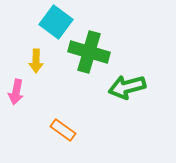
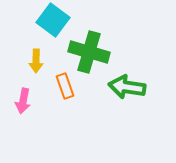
cyan square: moved 3 px left, 2 px up
green arrow: rotated 24 degrees clockwise
pink arrow: moved 7 px right, 9 px down
orange rectangle: moved 2 px right, 44 px up; rotated 35 degrees clockwise
